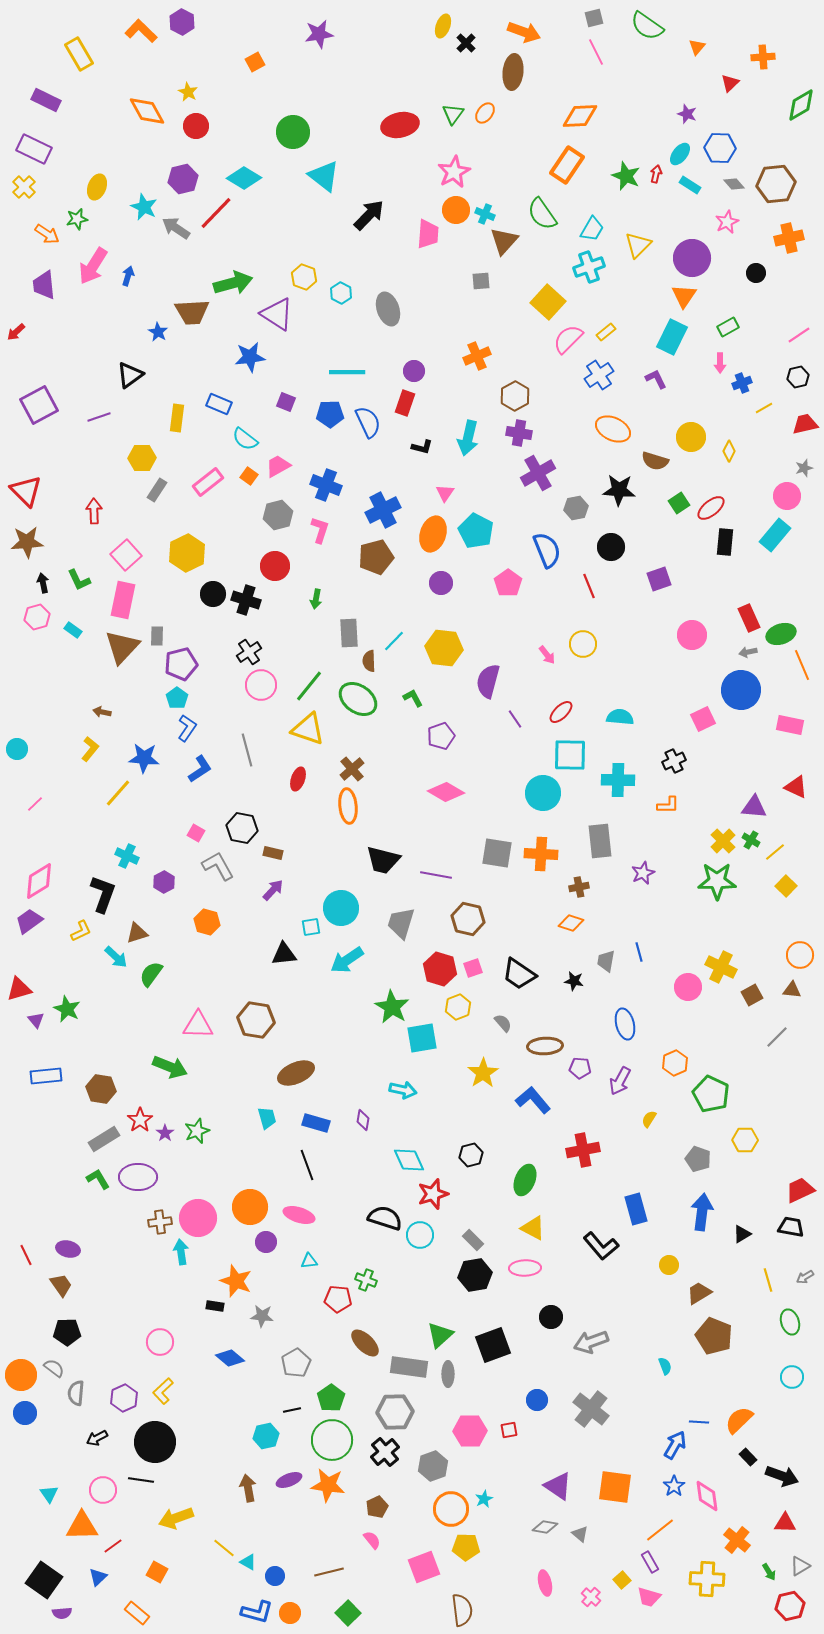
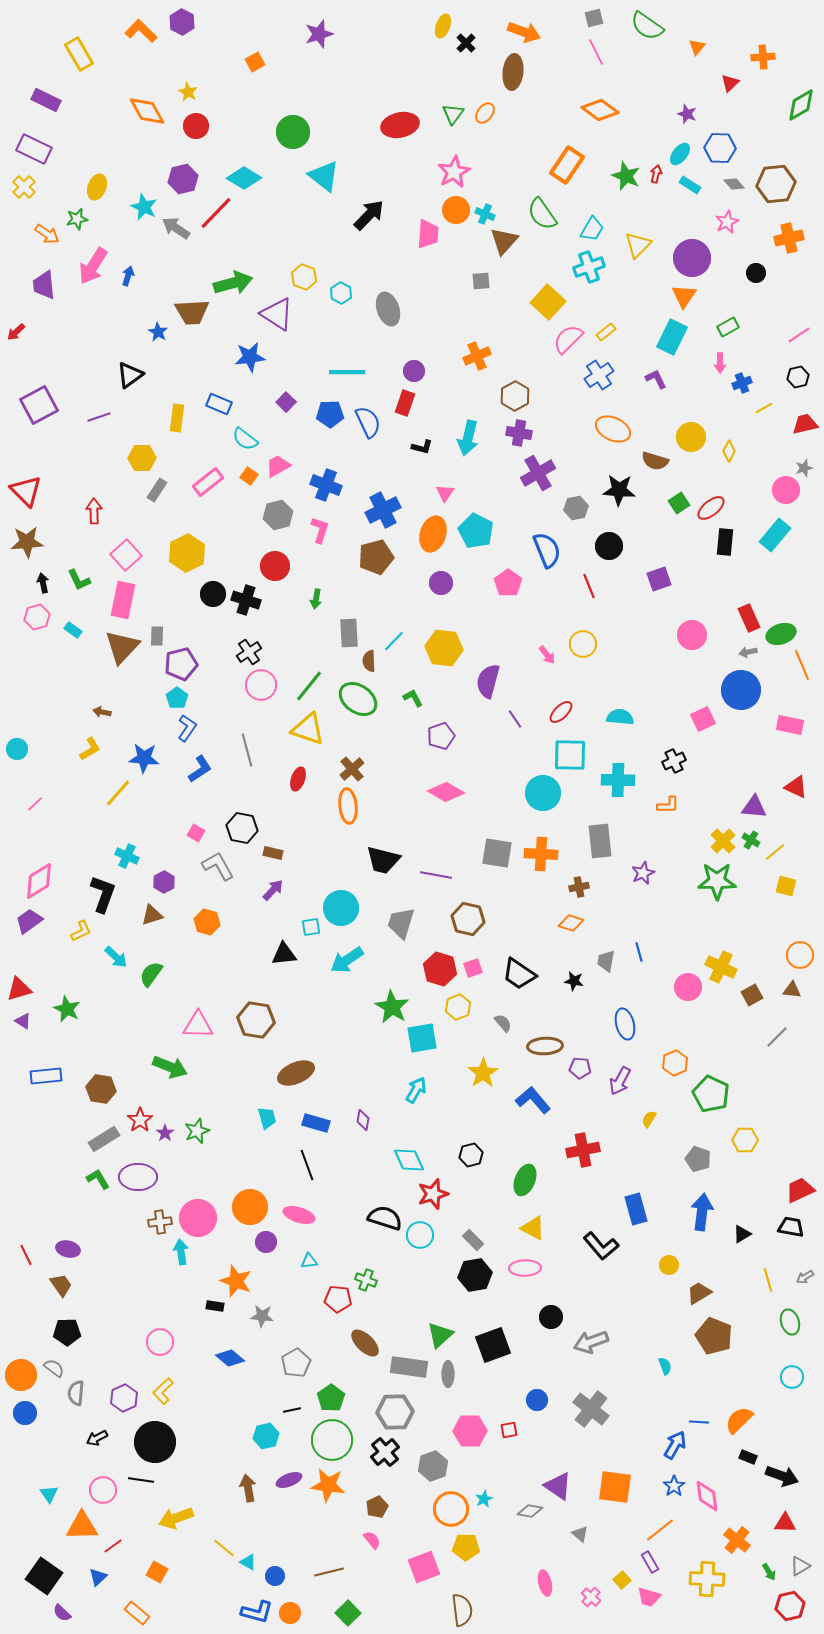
purple star at (319, 34): rotated 8 degrees counterclockwise
orange diamond at (580, 116): moved 20 px right, 6 px up; rotated 39 degrees clockwise
purple square at (286, 402): rotated 24 degrees clockwise
pink circle at (787, 496): moved 1 px left, 6 px up
black circle at (611, 547): moved 2 px left, 1 px up
yellow L-shape at (90, 749): rotated 20 degrees clockwise
yellow square at (786, 886): rotated 30 degrees counterclockwise
brown triangle at (137, 933): moved 15 px right, 18 px up
purple triangle at (36, 1020): moved 13 px left, 1 px down; rotated 18 degrees counterclockwise
cyan arrow at (403, 1090): moved 13 px right; rotated 72 degrees counterclockwise
black rectangle at (748, 1457): rotated 24 degrees counterclockwise
gray diamond at (545, 1527): moved 15 px left, 16 px up
black square at (44, 1580): moved 4 px up
purple semicircle at (62, 1613): rotated 48 degrees clockwise
